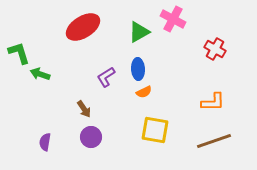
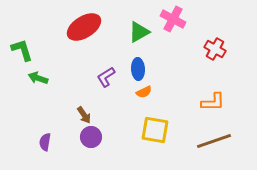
red ellipse: moved 1 px right
green L-shape: moved 3 px right, 3 px up
green arrow: moved 2 px left, 4 px down
brown arrow: moved 6 px down
